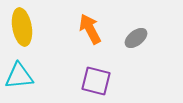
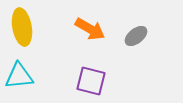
orange arrow: rotated 148 degrees clockwise
gray ellipse: moved 2 px up
purple square: moved 5 px left
